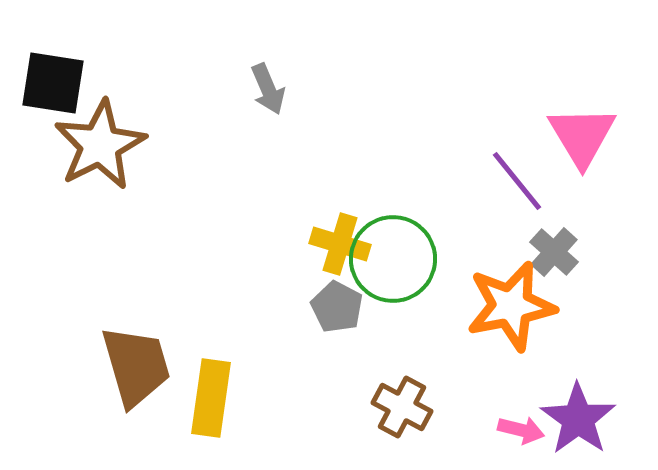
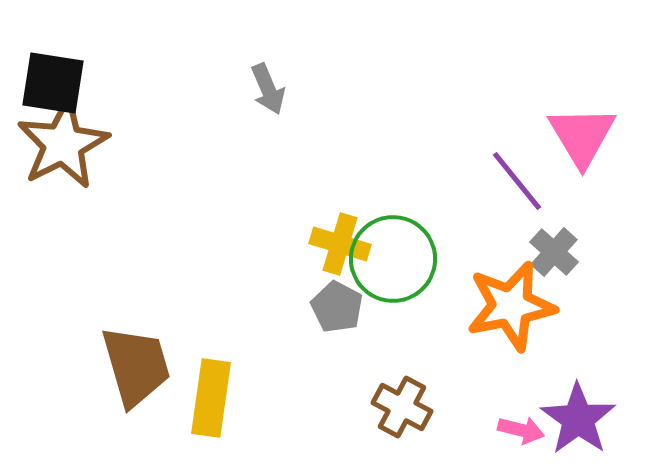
brown star: moved 37 px left, 1 px up
